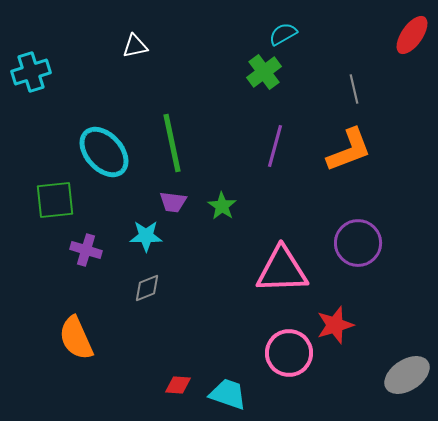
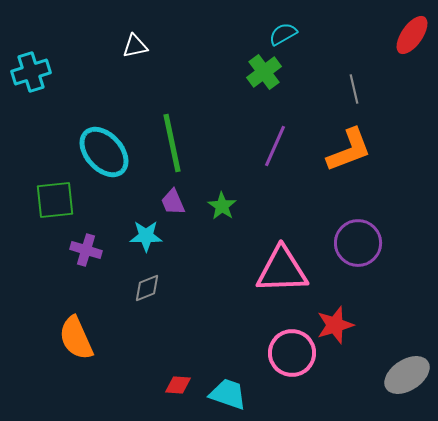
purple line: rotated 9 degrees clockwise
purple trapezoid: rotated 60 degrees clockwise
pink circle: moved 3 px right
